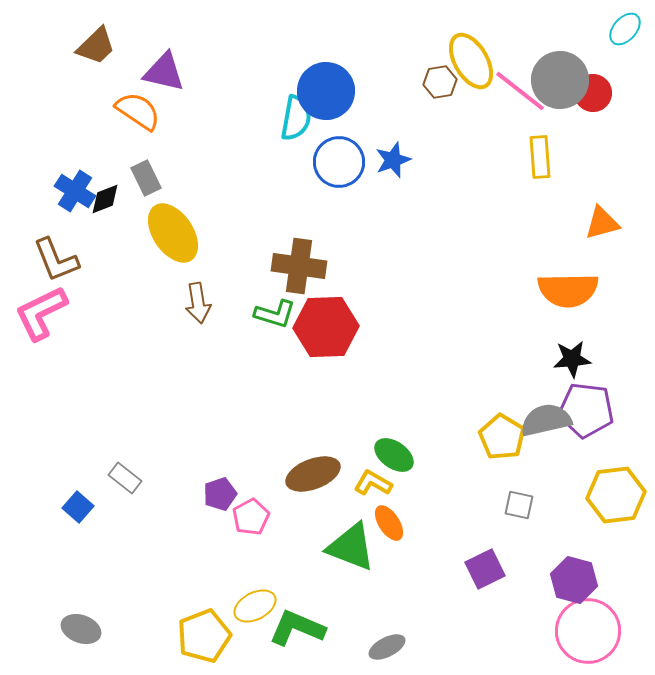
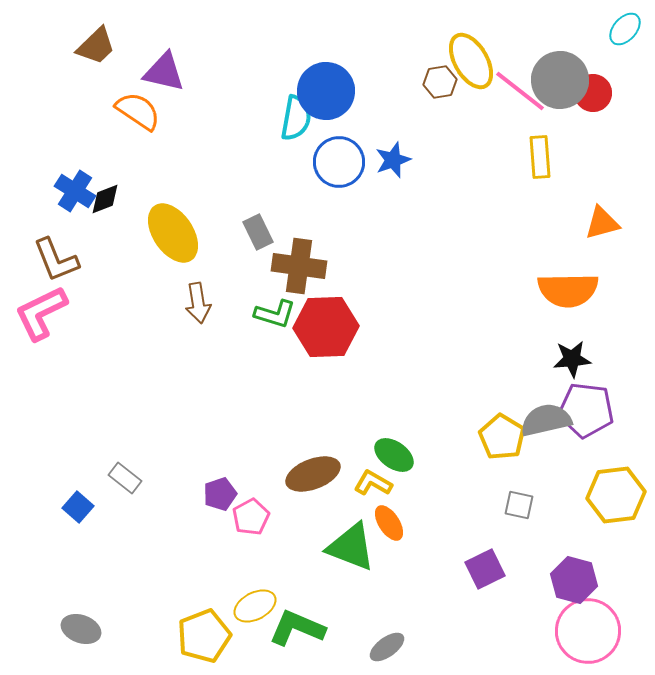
gray rectangle at (146, 178): moved 112 px right, 54 px down
gray ellipse at (387, 647): rotated 9 degrees counterclockwise
